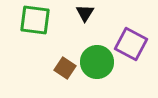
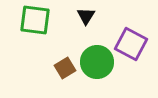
black triangle: moved 1 px right, 3 px down
brown square: rotated 25 degrees clockwise
